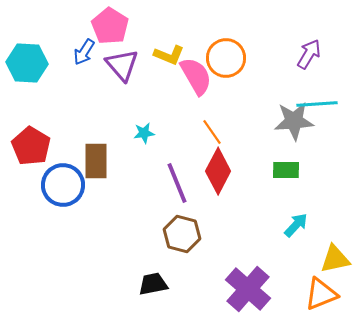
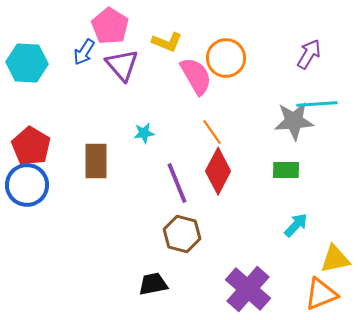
yellow L-shape: moved 2 px left, 13 px up
blue circle: moved 36 px left
